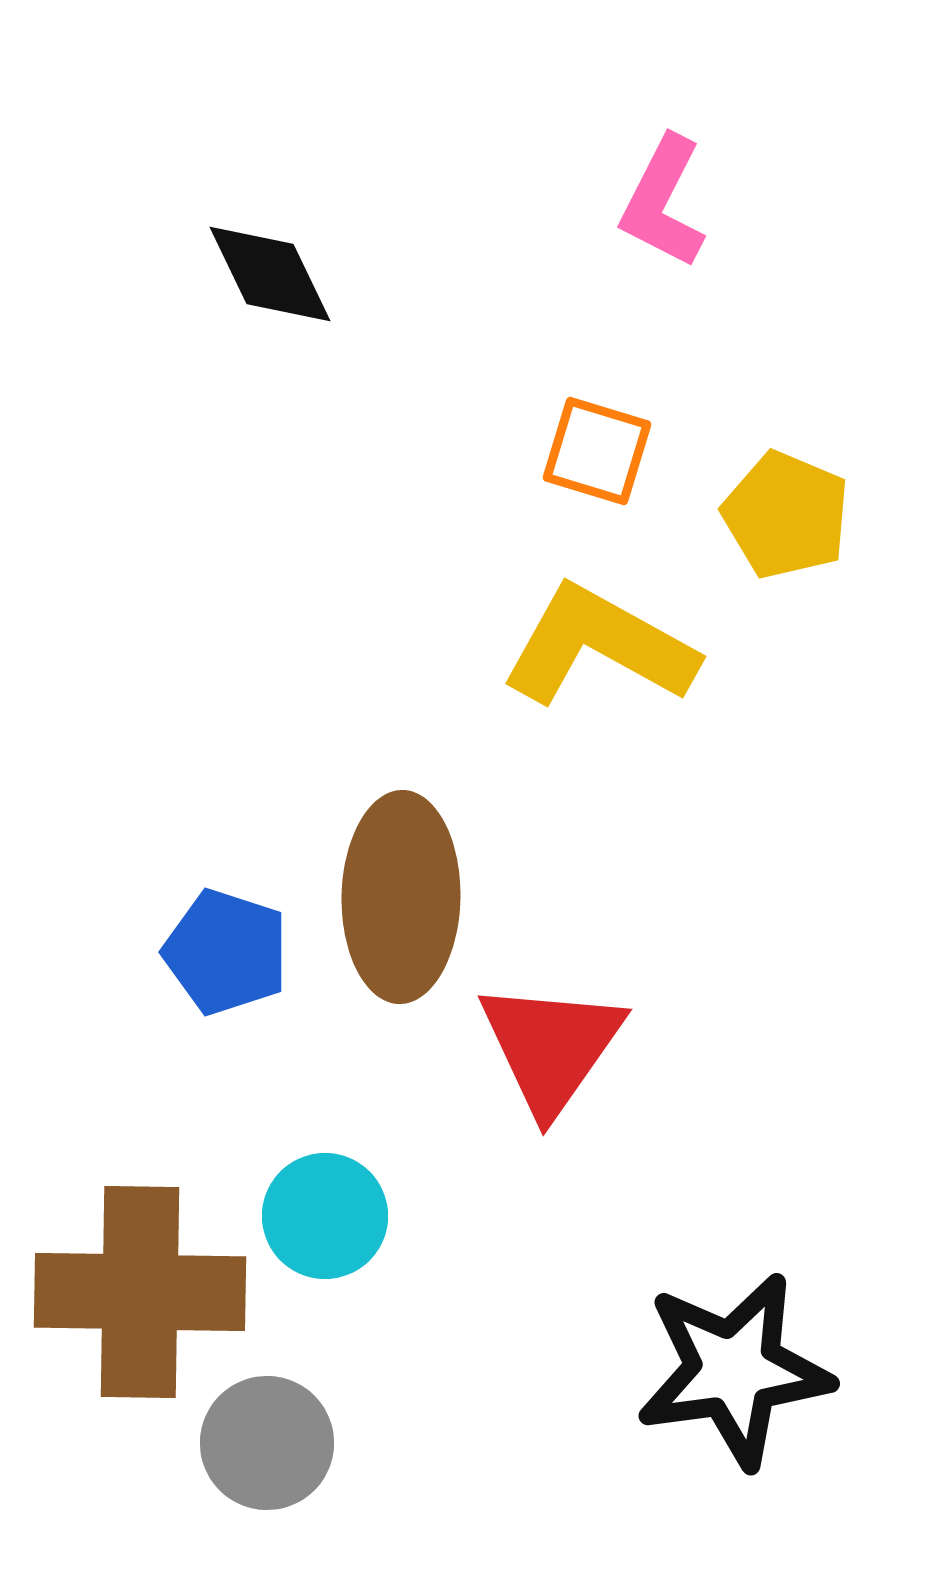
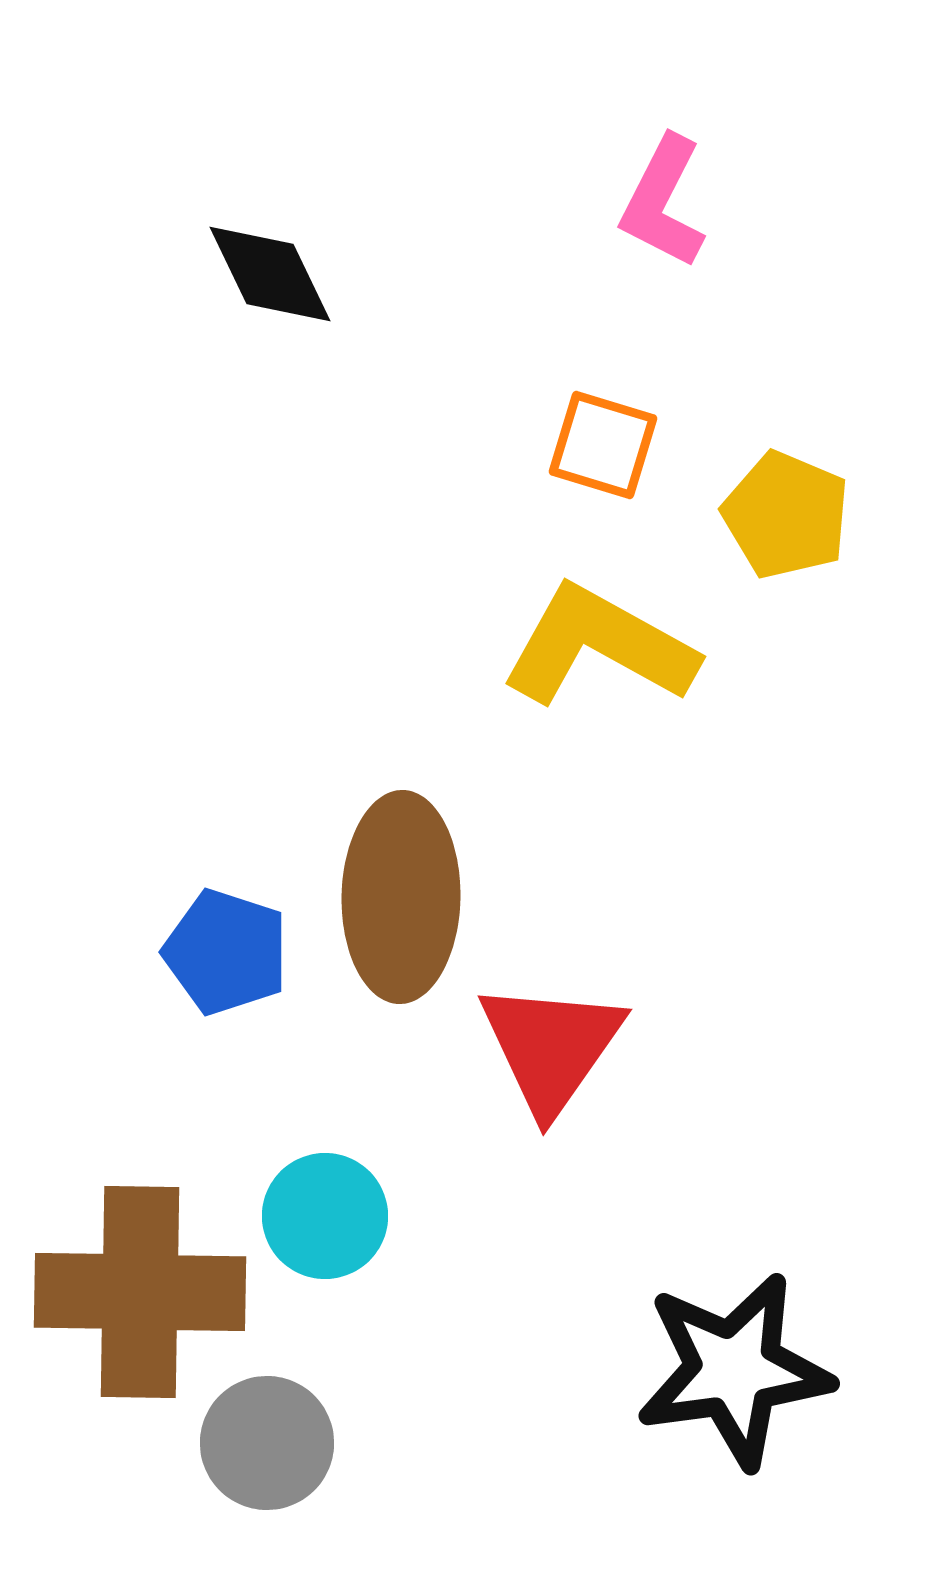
orange square: moved 6 px right, 6 px up
